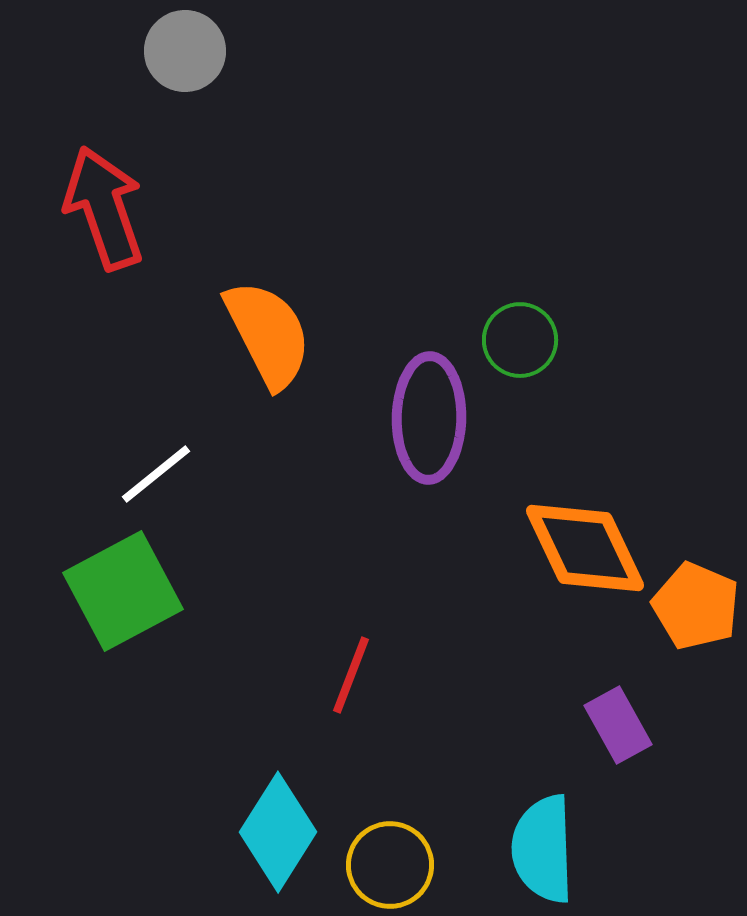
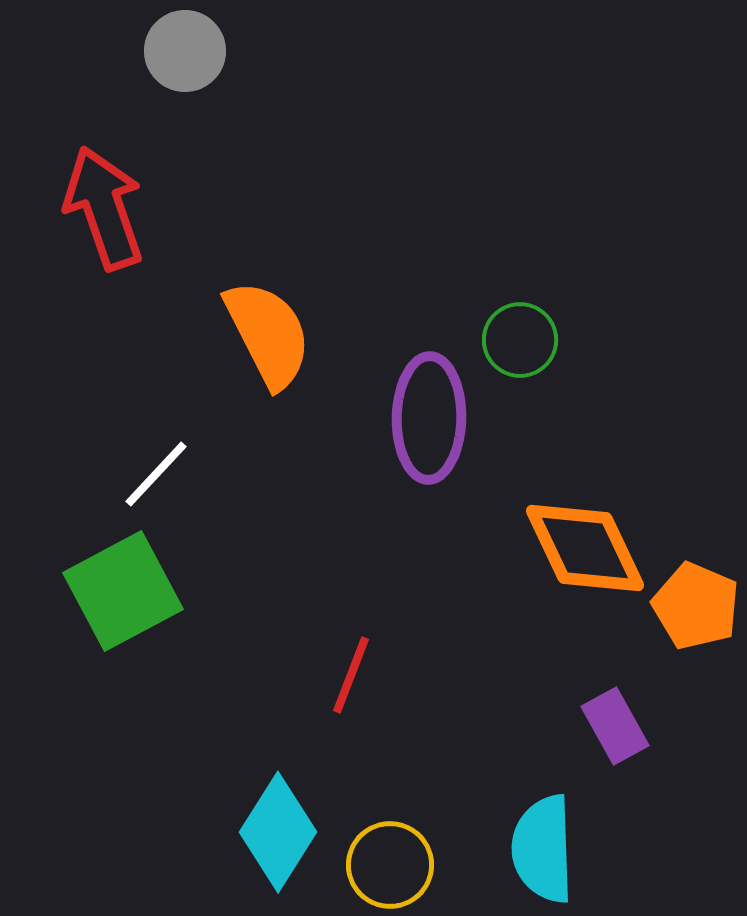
white line: rotated 8 degrees counterclockwise
purple rectangle: moved 3 px left, 1 px down
